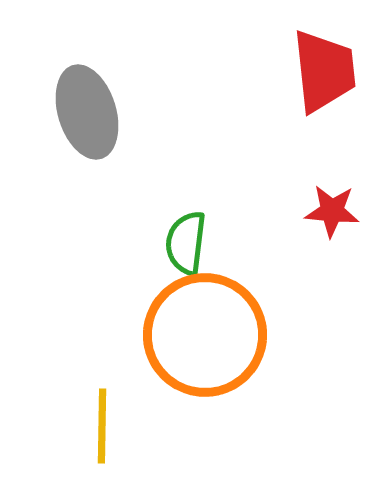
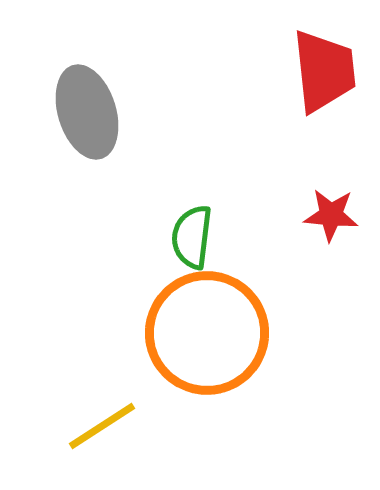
red star: moved 1 px left, 4 px down
green semicircle: moved 6 px right, 6 px up
orange circle: moved 2 px right, 2 px up
yellow line: rotated 56 degrees clockwise
